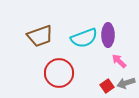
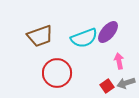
purple ellipse: moved 3 px up; rotated 40 degrees clockwise
pink arrow: rotated 35 degrees clockwise
red circle: moved 2 px left
